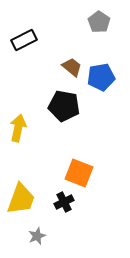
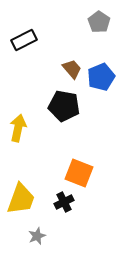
brown trapezoid: moved 2 px down; rotated 10 degrees clockwise
blue pentagon: rotated 12 degrees counterclockwise
